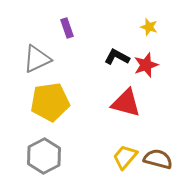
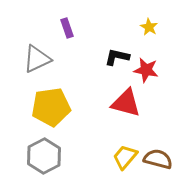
yellow star: rotated 12 degrees clockwise
black L-shape: rotated 15 degrees counterclockwise
red star: moved 5 px down; rotated 30 degrees clockwise
yellow pentagon: moved 1 px right, 5 px down
